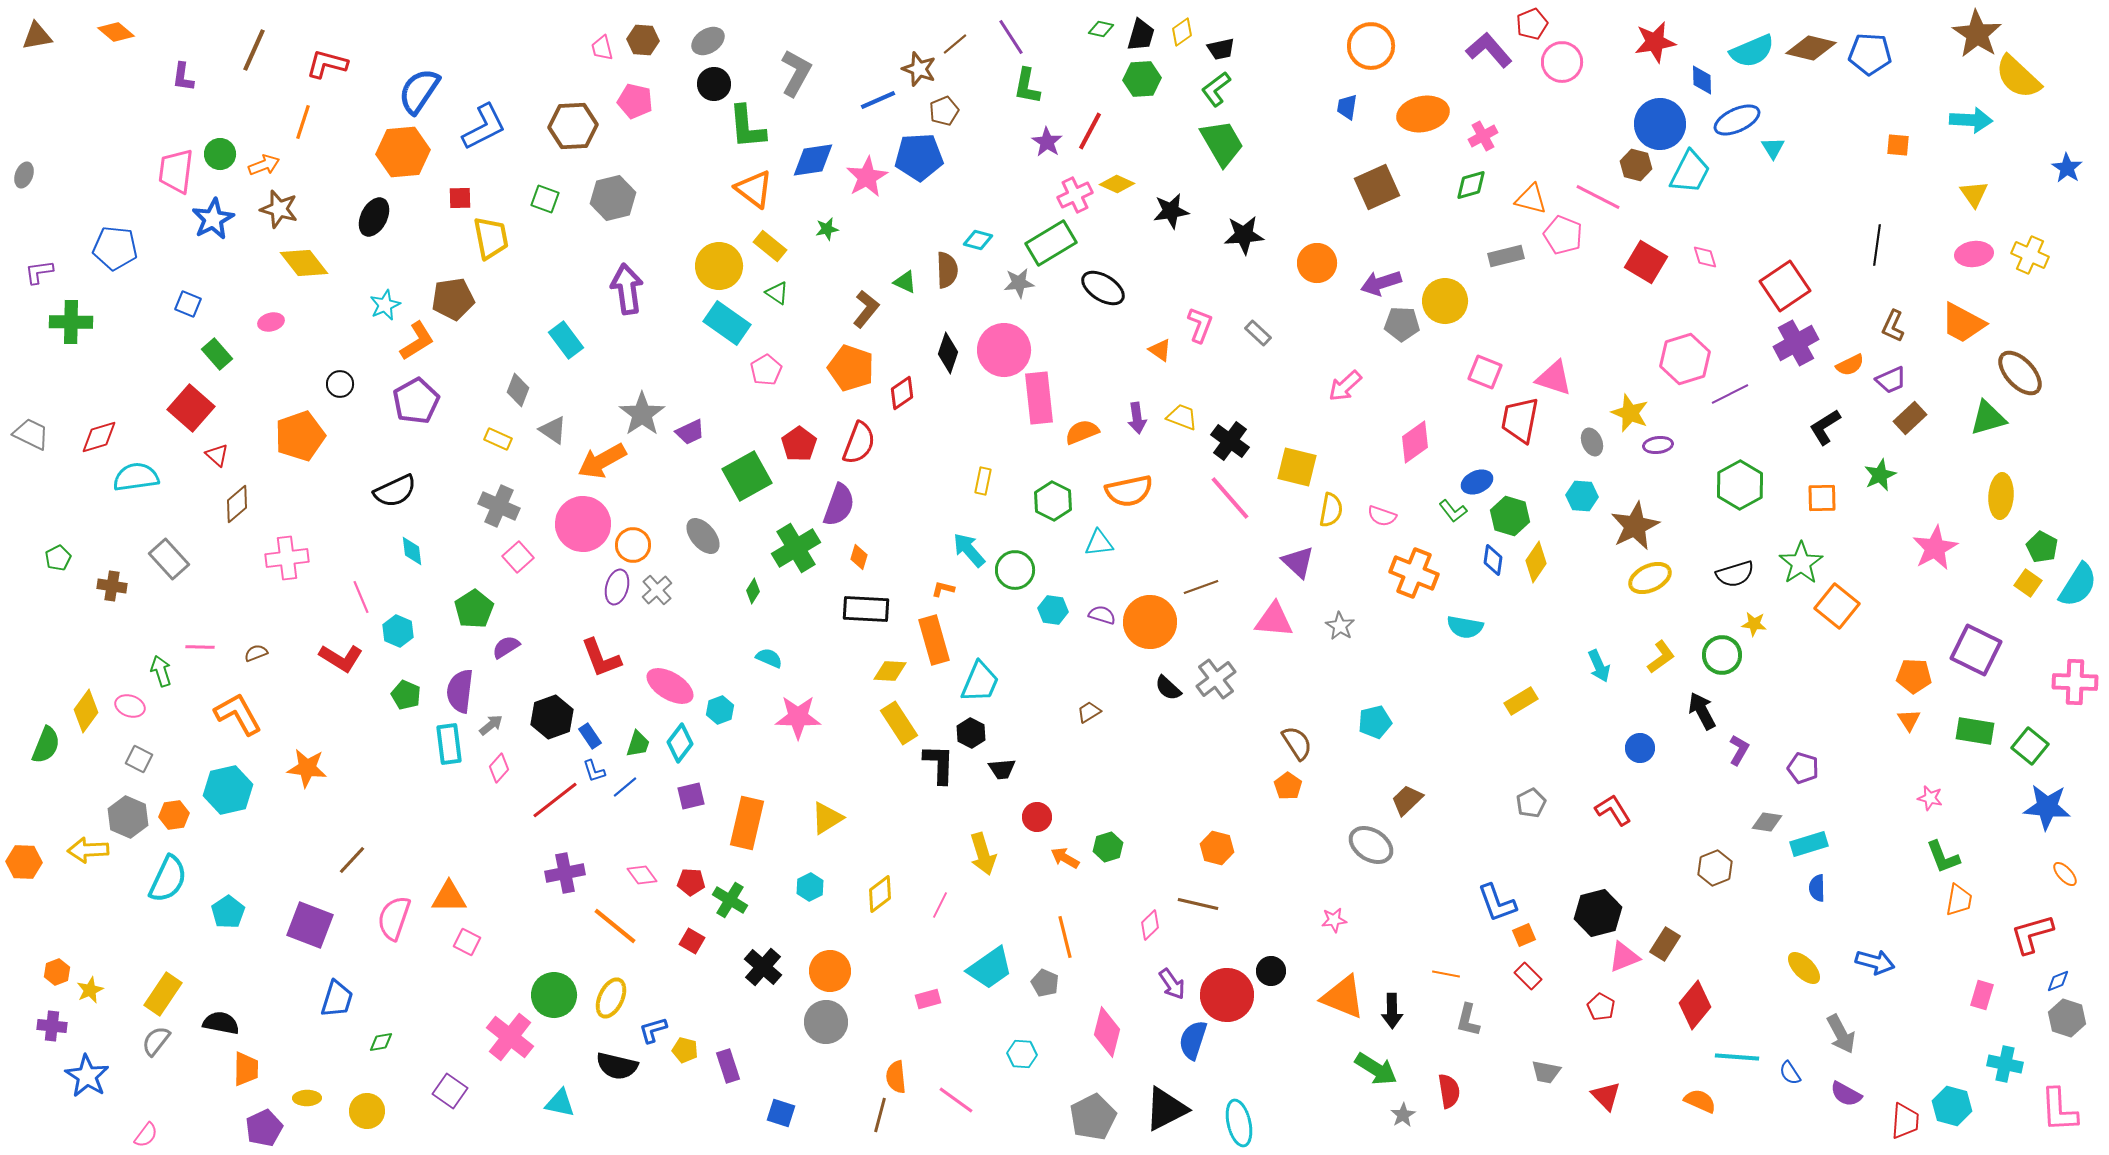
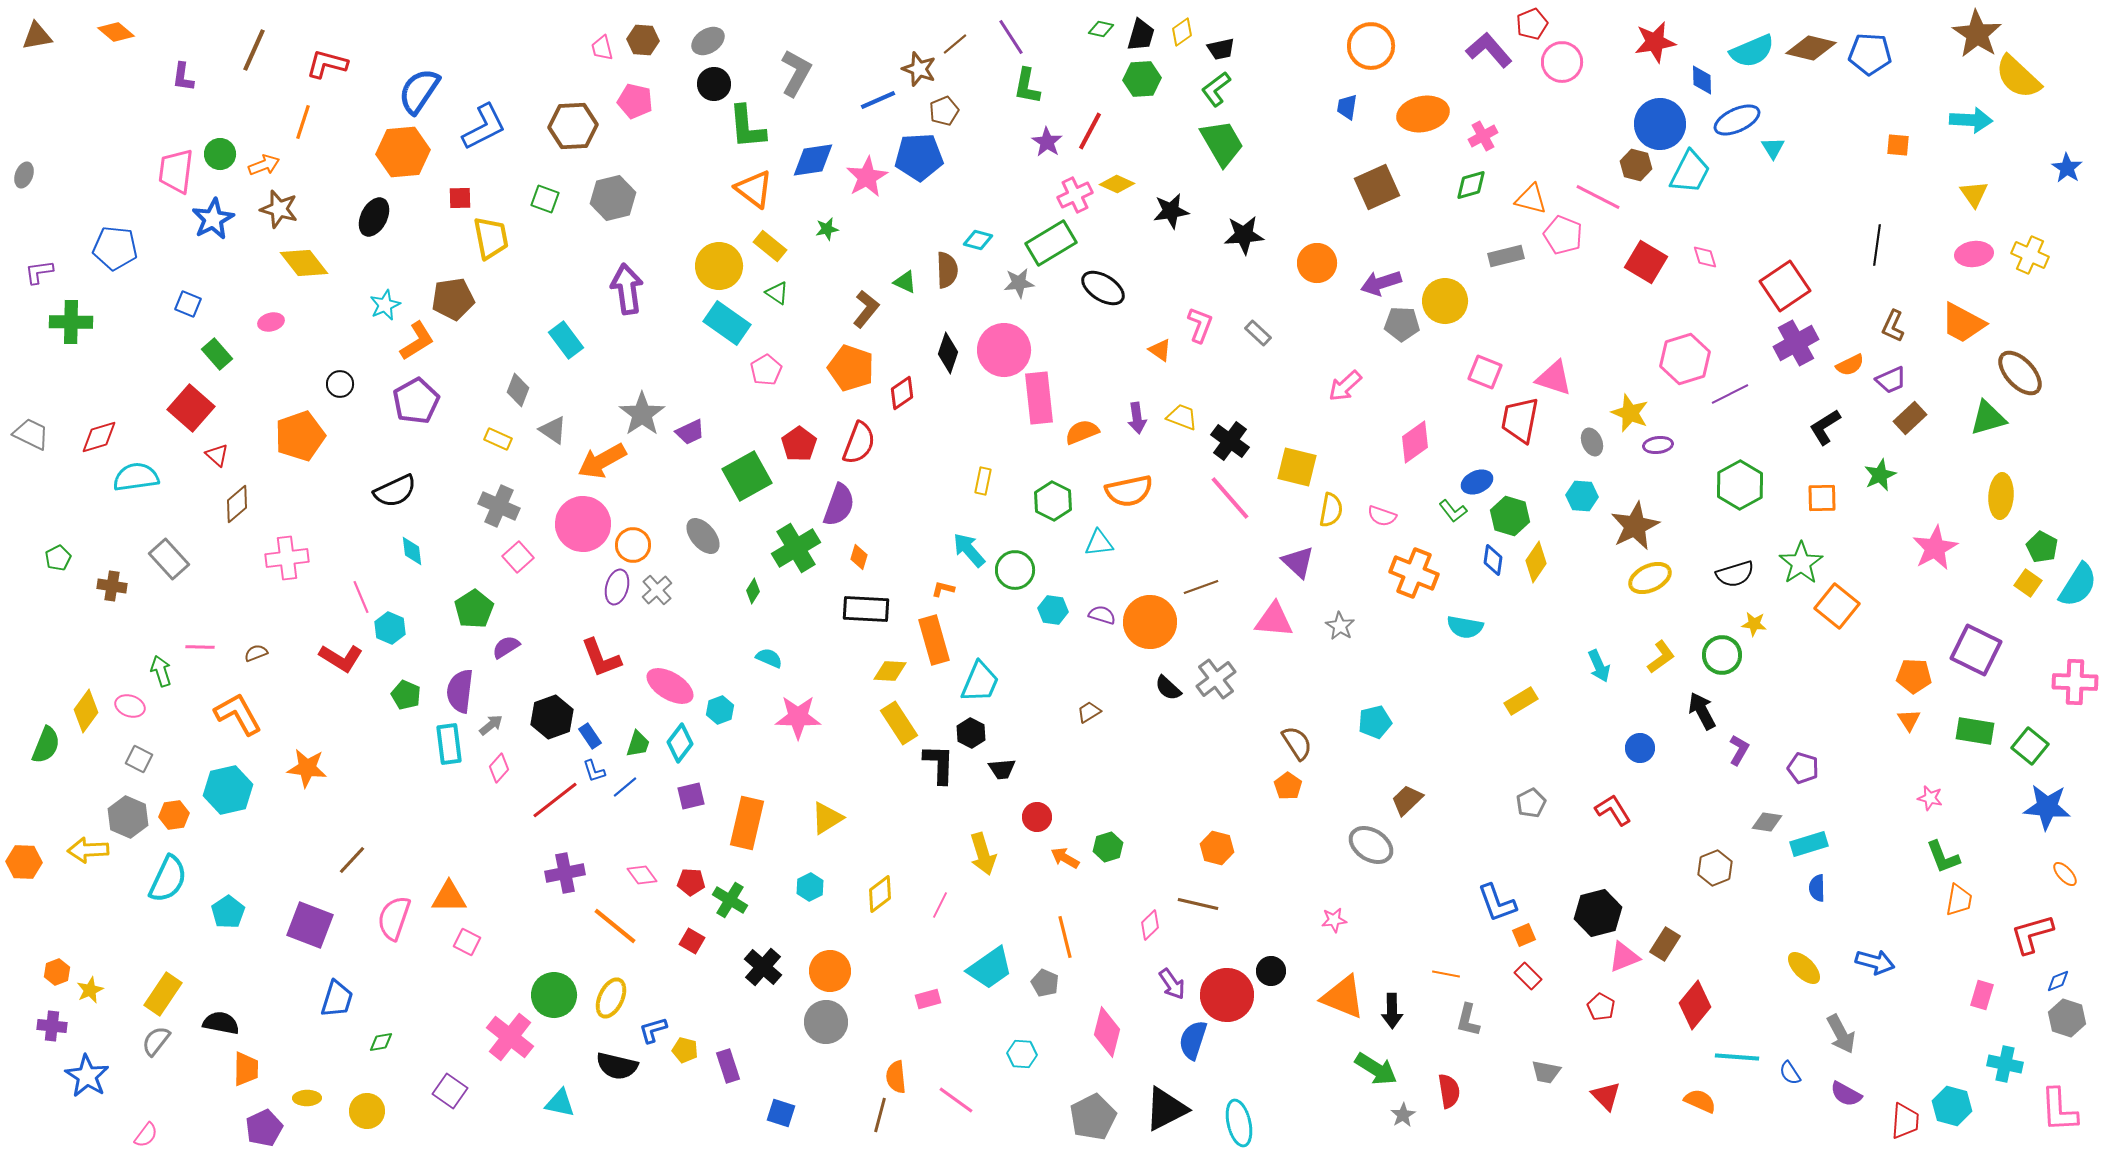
cyan hexagon at (398, 631): moved 8 px left, 3 px up
